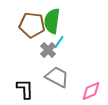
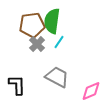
brown pentagon: rotated 15 degrees counterclockwise
gray cross: moved 11 px left, 6 px up
black L-shape: moved 8 px left, 4 px up
